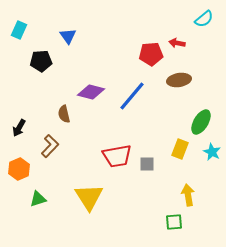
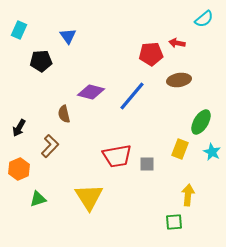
yellow arrow: rotated 15 degrees clockwise
